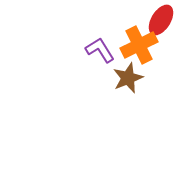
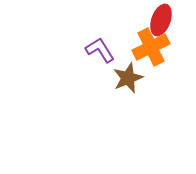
red ellipse: rotated 12 degrees counterclockwise
orange cross: moved 12 px right, 2 px down
